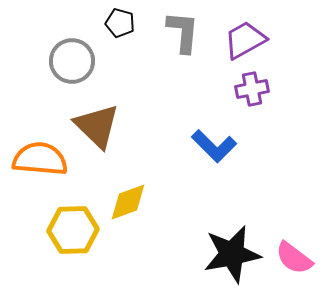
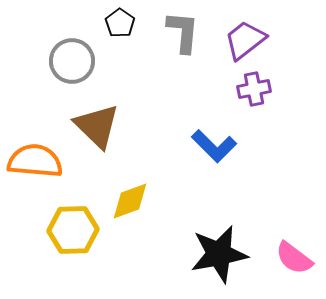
black pentagon: rotated 20 degrees clockwise
purple trapezoid: rotated 9 degrees counterclockwise
purple cross: moved 2 px right
orange semicircle: moved 5 px left, 2 px down
yellow diamond: moved 2 px right, 1 px up
black star: moved 13 px left
